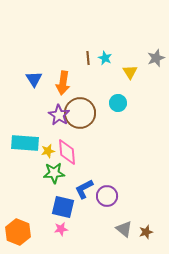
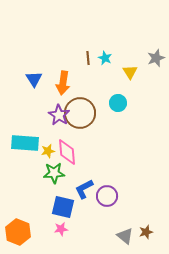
gray triangle: moved 1 px right, 7 px down
